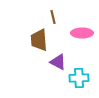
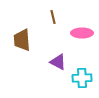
brown trapezoid: moved 17 px left
cyan cross: moved 3 px right
